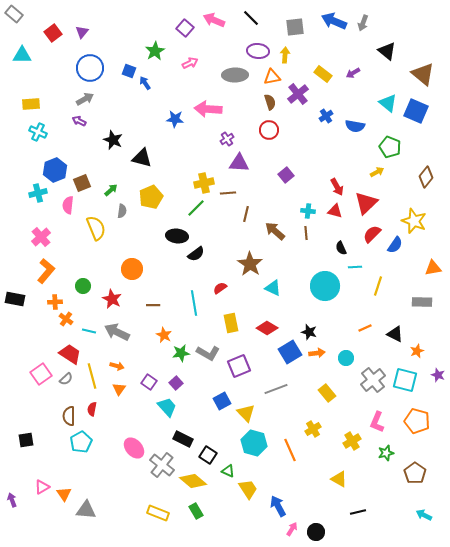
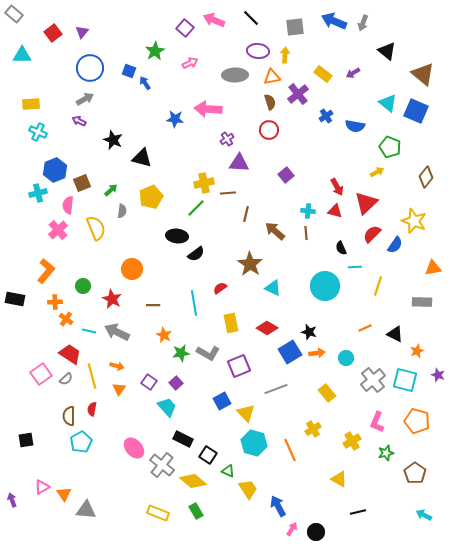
pink cross at (41, 237): moved 17 px right, 7 px up
